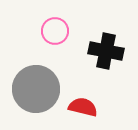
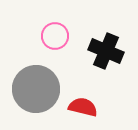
pink circle: moved 5 px down
black cross: rotated 12 degrees clockwise
